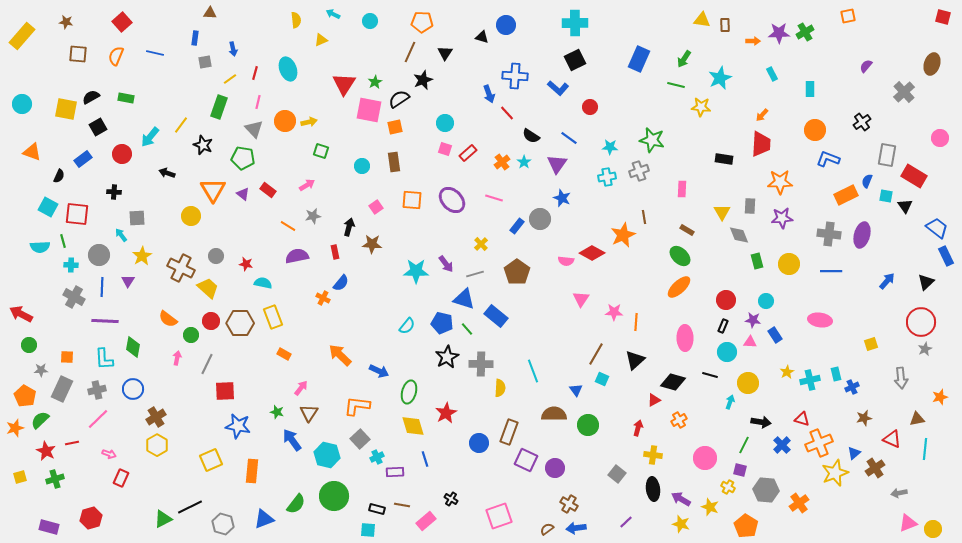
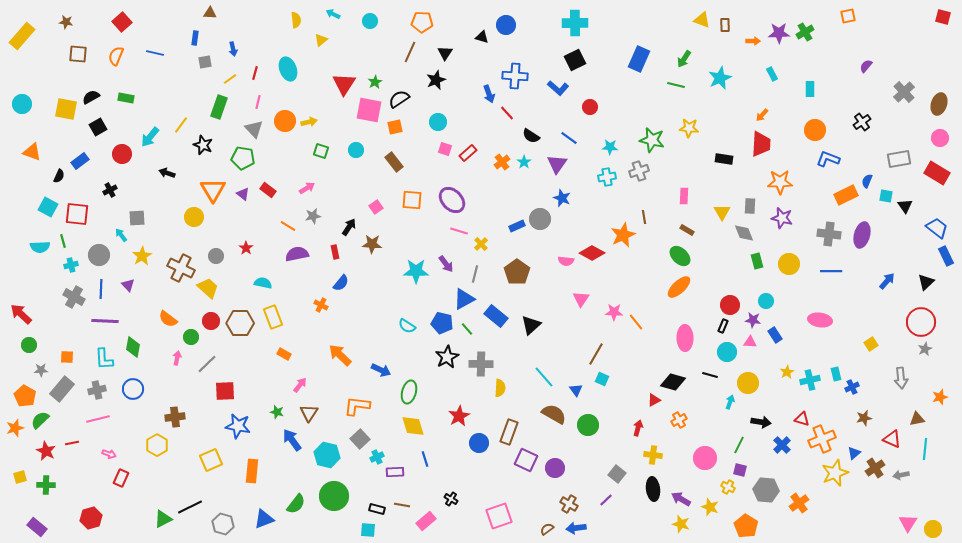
yellow triangle at (702, 20): rotated 12 degrees clockwise
yellow triangle at (321, 40): rotated 16 degrees counterclockwise
brown ellipse at (932, 64): moved 7 px right, 40 px down
black star at (423, 80): moved 13 px right
yellow star at (701, 107): moved 12 px left, 21 px down
cyan circle at (445, 123): moved 7 px left, 1 px up
gray rectangle at (887, 155): moved 12 px right, 4 px down; rotated 70 degrees clockwise
blue rectangle at (83, 159): moved 3 px left, 2 px down
brown rectangle at (394, 162): rotated 30 degrees counterclockwise
cyan circle at (362, 166): moved 6 px left, 16 px up
red rectangle at (914, 176): moved 23 px right, 3 px up
pink arrow at (307, 185): moved 3 px down
pink rectangle at (682, 189): moved 2 px right, 7 px down
black cross at (114, 192): moved 4 px left, 2 px up; rotated 32 degrees counterclockwise
pink line at (494, 198): moved 35 px left, 33 px down
yellow circle at (191, 216): moved 3 px right, 1 px down
purple star at (782, 218): rotated 20 degrees clockwise
blue rectangle at (517, 226): rotated 28 degrees clockwise
black arrow at (349, 227): rotated 18 degrees clockwise
gray diamond at (739, 235): moved 5 px right, 2 px up
purple semicircle at (297, 256): moved 2 px up
red star at (246, 264): moved 16 px up; rotated 24 degrees clockwise
cyan cross at (71, 265): rotated 16 degrees counterclockwise
gray line at (475, 274): rotated 60 degrees counterclockwise
purple triangle at (128, 281): moved 4 px down; rotated 16 degrees counterclockwise
blue line at (102, 287): moved 1 px left, 2 px down
orange cross at (323, 298): moved 2 px left, 7 px down
blue triangle at (464, 299): rotated 45 degrees counterclockwise
red circle at (726, 300): moved 4 px right, 5 px down
red arrow at (21, 314): rotated 15 degrees clockwise
orange line at (636, 322): rotated 42 degrees counterclockwise
cyan semicircle at (407, 326): rotated 84 degrees clockwise
green circle at (191, 335): moved 2 px down
yellow square at (871, 344): rotated 16 degrees counterclockwise
black triangle at (635, 360): moved 104 px left, 35 px up
gray line at (207, 364): rotated 20 degrees clockwise
blue arrow at (379, 371): moved 2 px right, 1 px up
cyan line at (533, 371): moved 11 px right, 6 px down; rotated 20 degrees counterclockwise
pink arrow at (301, 388): moved 1 px left, 3 px up
gray rectangle at (62, 389): rotated 15 degrees clockwise
red star at (446, 413): moved 13 px right, 3 px down
brown semicircle at (554, 414): rotated 30 degrees clockwise
brown cross at (156, 417): moved 19 px right; rotated 24 degrees clockwise
pink line at (98, 419): rotated 30 degrees clockwise
orange cross at (819, 443): moved 3 px right, 4 px up
green line at (744, 445): moved 5 px left
green cross at (55, 479): moved 9 px left, 6 px down; rotated 18 degrees clockwise
gray arrow at (899, 493): moved 2 px right, 18 px up
purple line at (626, 522): moved 20 px left, 22 px up
pink triangle at (908, 523): rotated 36 degrees counterclockwise
purple rectangle at (49, 527): moved 12 px left; rotated 24 degrees clockwise
